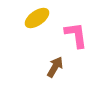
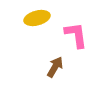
yellow ellipse: rotated 20 degrees clockwise
